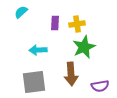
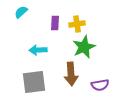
purple semicircle: moved 1 px up
